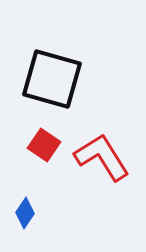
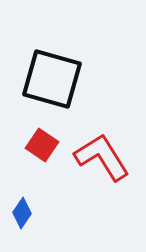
red square: moved 2 px left
blue diamond: moved 3 px left
